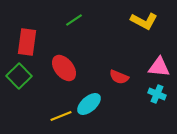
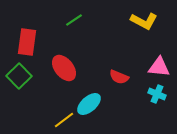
yellow line: moved 3 px right, 4 px down; rotated 15 degrees counterclockwise
